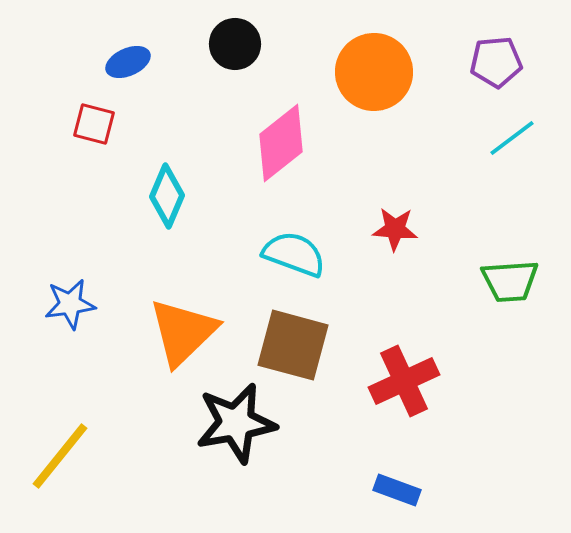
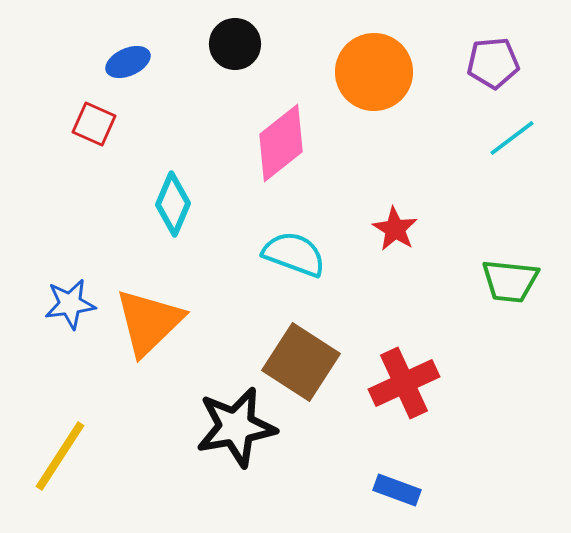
purple pentagon: moved 3 px left, 1 px down
red square: rotated 9 degrees clockwise
cyan diamond: moved 6 px right, 8 px down
red star: rotated 27 degrees clockwise
green trapezoid: rotated 10 degrees clockwise
orange triangle: moved 34 px left, 10 px up
brown square: moved 8 px right, 17 px down; rotated 18 degrees clockwise
red cross: moved 2 px down
black star: moved 4 px down
yellow line: rotated 6 degrees counterclockwise
